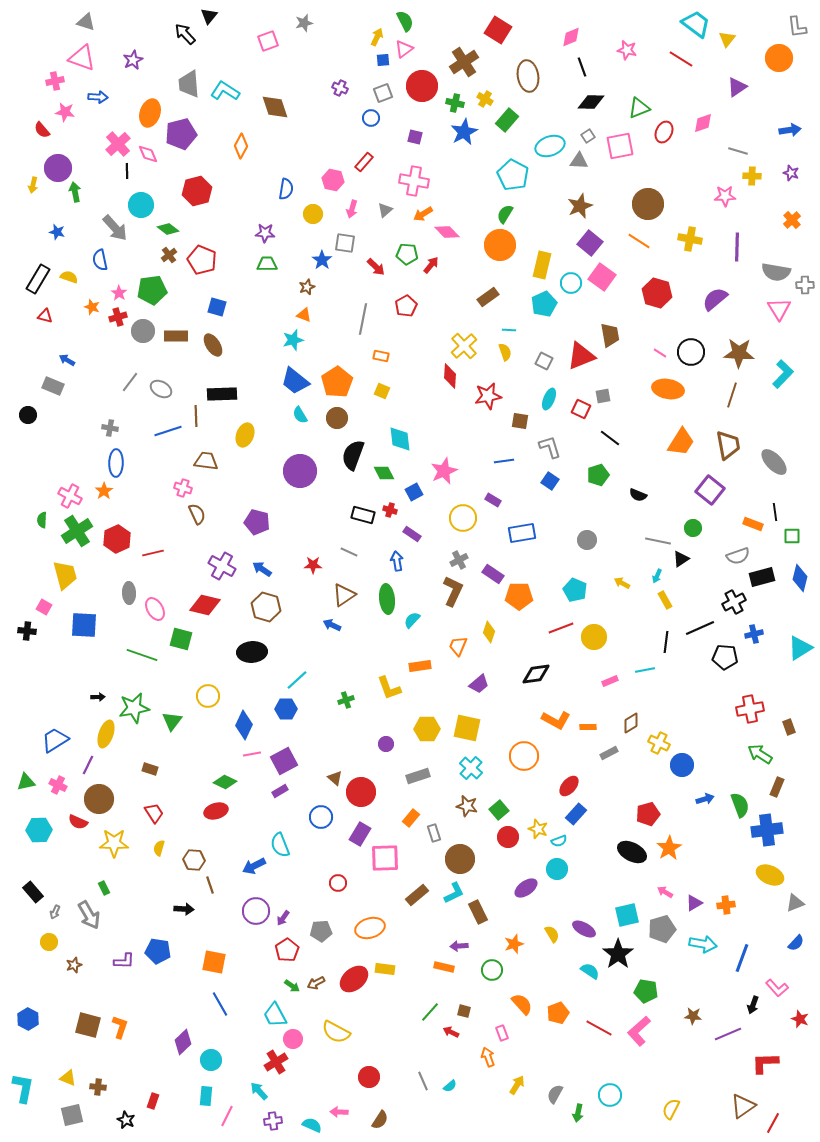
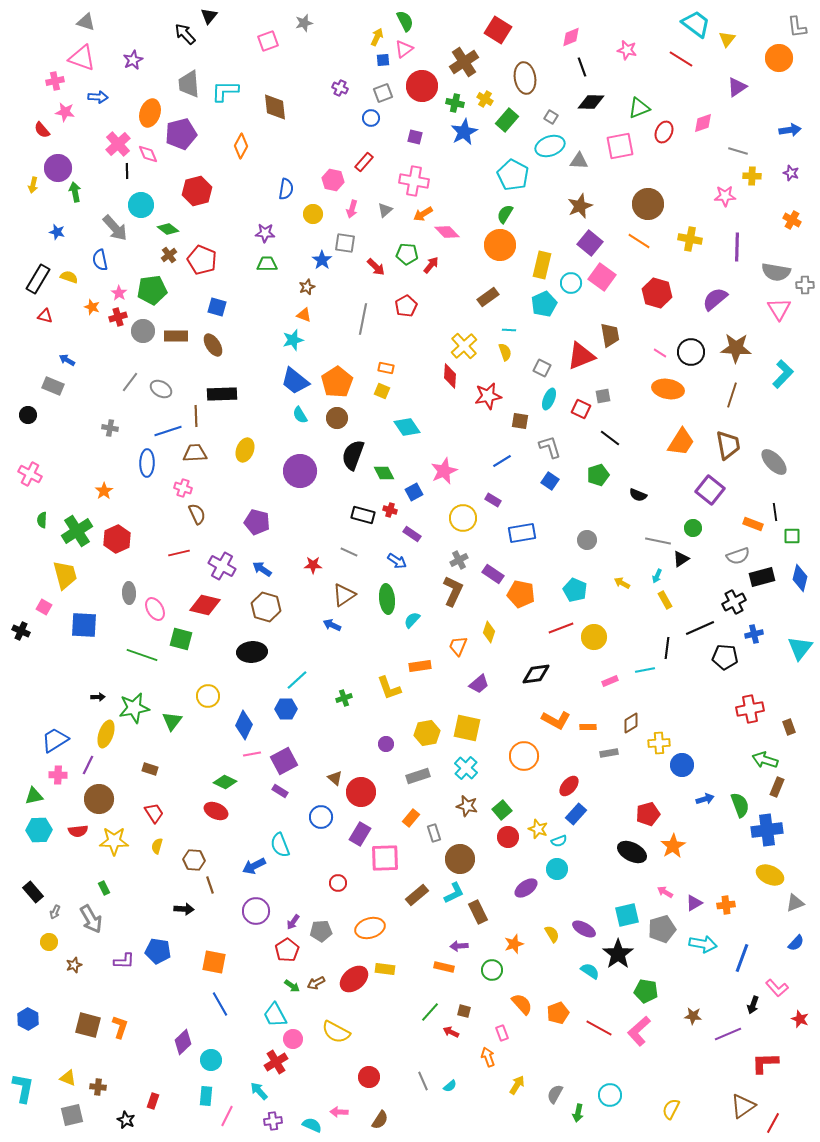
brown ellipse at (528, 76): moved 3 px left, 2 px down
cyan L-shape at (225, 91): rotated 32 degrees counterclockwise
brown diamond at (275, 107): rotated 12 degrees clockwise
gray square at (588, 136): moved 37 px left, 19 px up; rotated 24 degrees counterclockwise
orange cross at (792, 220): rotated 18 degrees counterclockwise
brown star at (739, 353): moved 3 px left, 5 px up
orange rectangle at (381, 356): moved 5 px right, 12 px down
gray square at (544, 361): moved 2 px left, 7 px down
yellow ellipse at (245, 435): moved 15 px down
cyan diamond at (400, 439): moved 7 px right, 12 px up; rotated 28 degrees counterclockwise
brown trapezoid at (206, 461): moved 11 px left, 8 px up; rotated 10 degrees counterclockwise
blue line at (504, 461): moved 2 px left; rotated 24 degrees counterclockwise
blue ellipse at (116, 463): moved 31 px right
pink cross at (70, 496): moved 40 px left, 22 px up
red line at (153, 553): moved 26 px right
blue arrow at (397, 561): rotated 132 degrees clockwise
orange pentagon at (519, 596): moved 2 px right, 2 px up; rotated 12 degrees clockwise
black cross at (27, 631): moved 6 px left; rotated 18 degrees clockwise
black line at (666, 642): moved 1 px right, 6 px down
cyan triangle at (800, 648): rotated 20 degrees counterclockwise
green cross at (346, 700): moved 2 px left, 2 px up
yellow hexagon at (427, 729): moved 4 px down; rotated 10 degrees counterclockwise
yellow cross at (659, 743): rotated 30 degrees counterclockwise
gray rectangle at (609, 753): rotated 18 degrees clockwise
green arrow at (760, 754): moved 5 px right, 6 px down; rotated 15 degrees counterclockwise
cyan cross at (471, 768): moved 5 px left
green triangle at (26, 782): moved 8 px right, 14 px down
pink cross at (58, 785): moved 10 px up; rotated 24 degrees counterclockwise
purple rectangle at (280, 791): rotated 63 degrees clockwise
green square at (499, 810): moved 3 px right
red ellipse at (216, 811): rotated 40 degrees clockwise
red semicircle at (78, 822): moved 9 px down; rotated 30 degrees counterclockwise
yellow star at (114, 843): moved 2 px up
yellow semicircle at (159, 848): moved 2 px left, 2 px up
orange star at (669, 848): moved 4 px right, 2 px up
gray arrow at (89, 915): moved 2 px right, 4 px down
purple arrow at (283, 918): moved 10 px right, 4 px down
